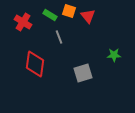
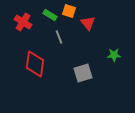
red triangle: moved 7 px down
